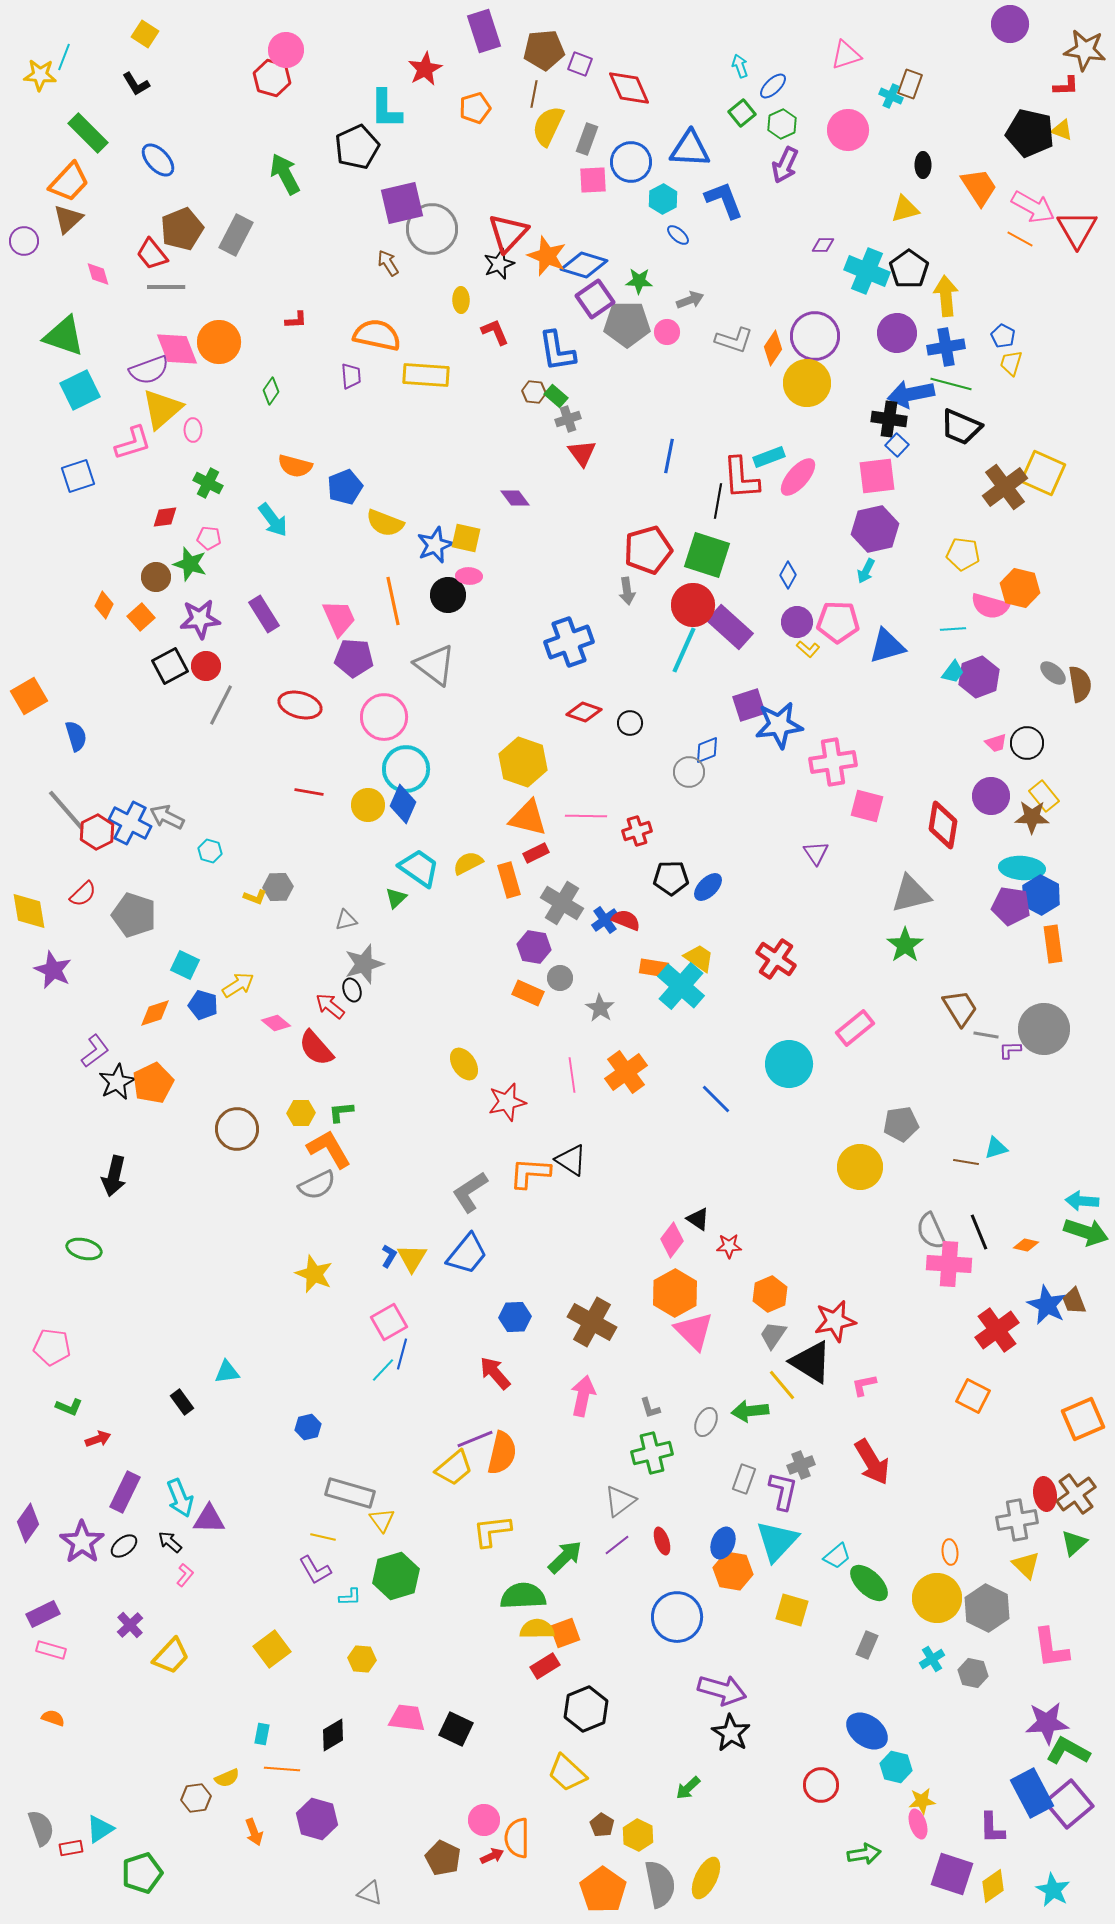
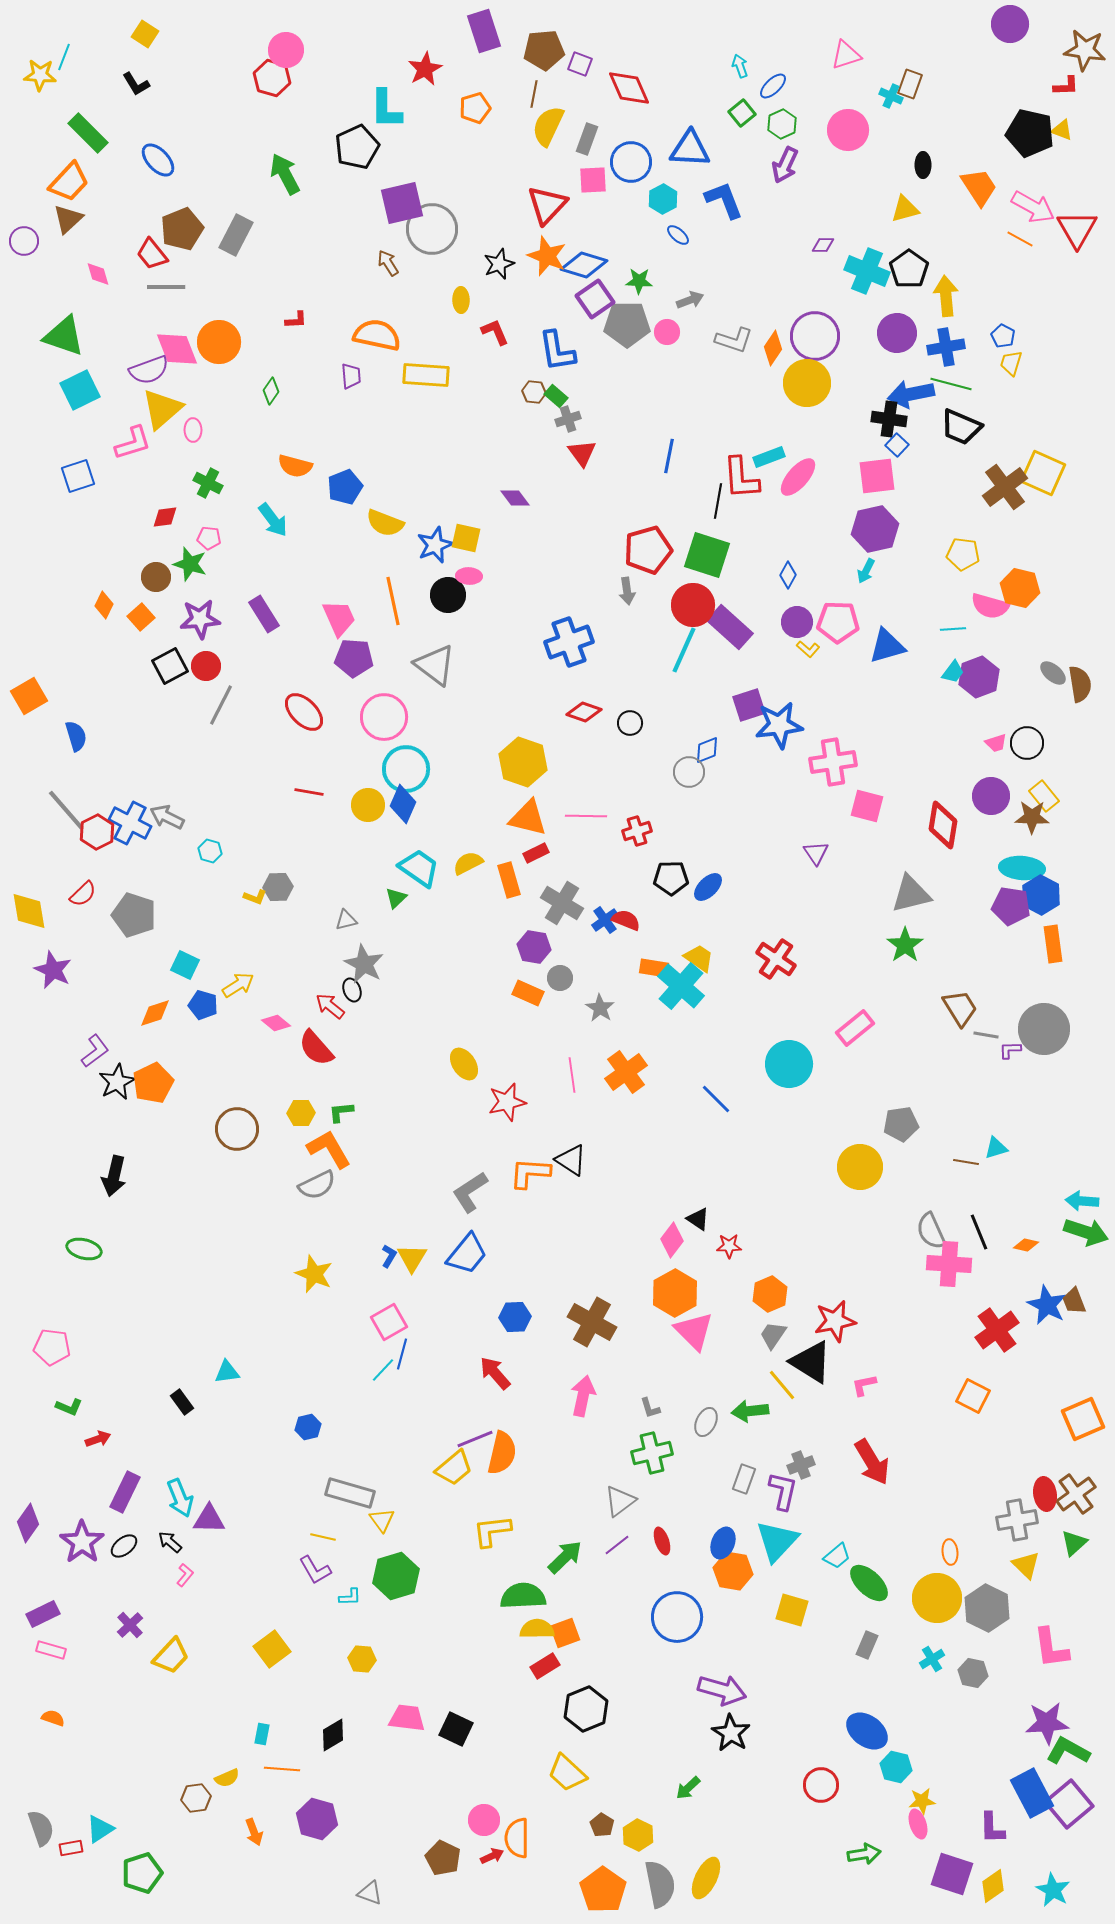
red triangle at (508, 233): moved 39 px right, 28 px up
red ellipse at (300, 705): moved 4 px right, 7 px down; rotated 30 degrees clockwise
gray star at (364, 964): rotated 27 degrees counterclockwise
